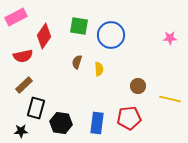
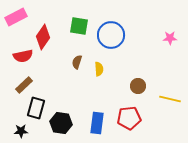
red diamond: moved 1 px left, 1 px down
